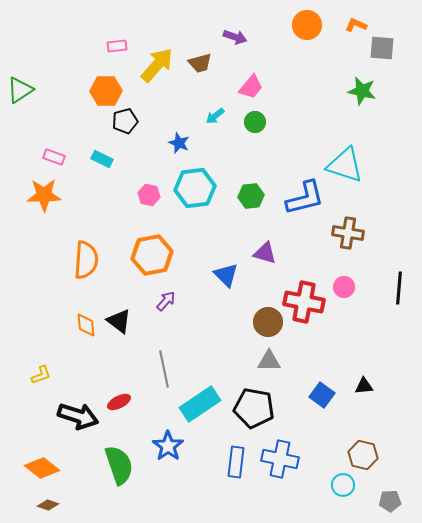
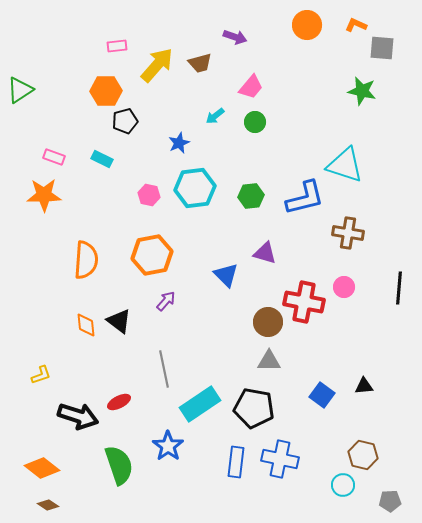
blue star at (179, 143): rotated 25 degrees clockwise
brown diamond at (48, 505): rotated 15 degrees clockwise
